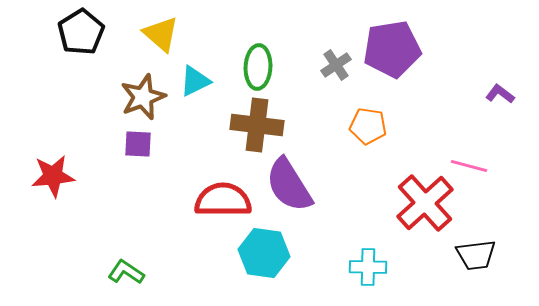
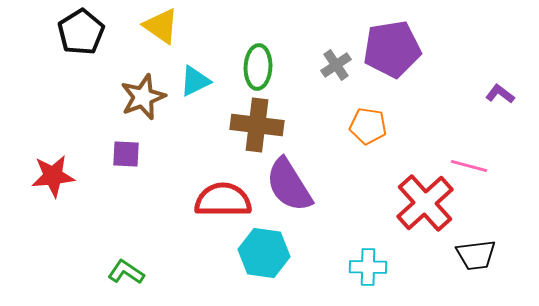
yellow triangle: moved 8 px up; rotated 6 degrees counterclockwise
purple square: moved 12 px left, 10 px down
